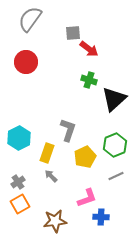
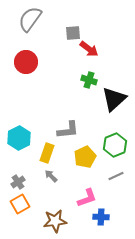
gray L-shape: rotated 65 degrees clockwise
